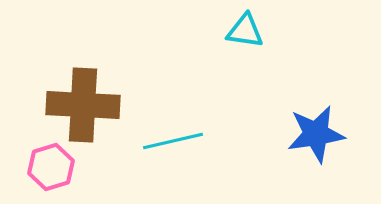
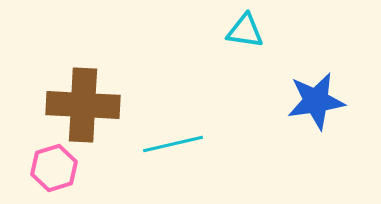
blue star: moved 33 px up
cyan line: moved 3 px down
pink hexagon: moved 3 px right, 1 px down
